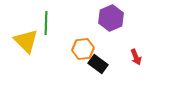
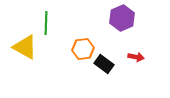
purple hexagon: moved 11 px right
yellow triangle: moved 1 px left, 6 px down; rotated 16 degrees counterclockwise
red arrow: rotated 56 degrees counterclockwise
black rectangle: moved 6 px right
